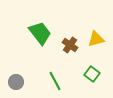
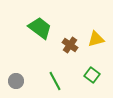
green trapezoid: moved 5 px up; rotated 15 degrees counterclockwise
green square: moved 1 px down
gray circle: moved 1 px up
